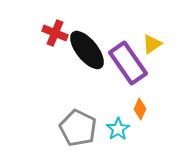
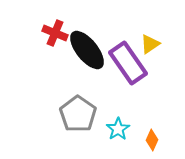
yellow triangle: moved 2 px left
orange diamond: moved 12 px right, 31 px down
gray pentagon: moved 14 px up; rotated 9 degrees clockwise
